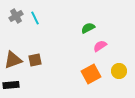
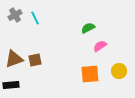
gray cross: moved 1 px left, 1 px up
brown triangle: moved 1 px right, 1 px up
orange square: moved 1 px left; rotated 24 degrees clockwise
